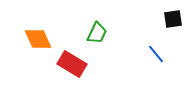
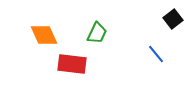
black square: rotated 30 degrees counterclockwise
orange diamond: moved 6 px right, 4 px up
red rectangle: rotated 24 degrees counterclockwise
